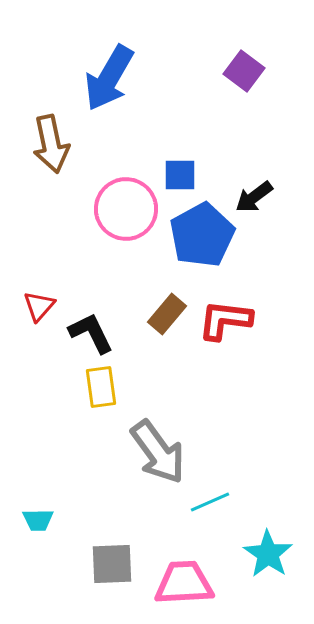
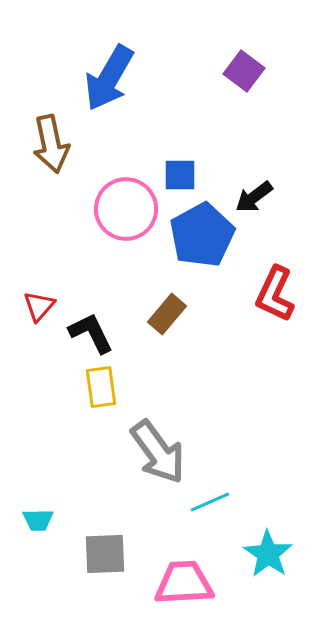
red L-shape: moved 50 px right, 26 px up; rotated 72 degrees counterclockwise
gray square: moved 7 px left, 10 px up
